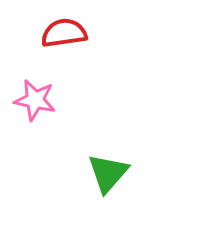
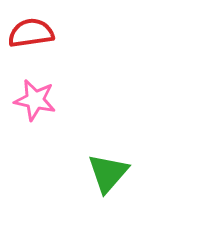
red semicircle: moved 33 px left
